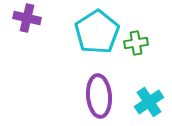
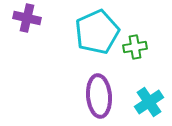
cyan pentagon: rotated 9 degrees clockwise
green cross: moved 1 px left, 4 px down
